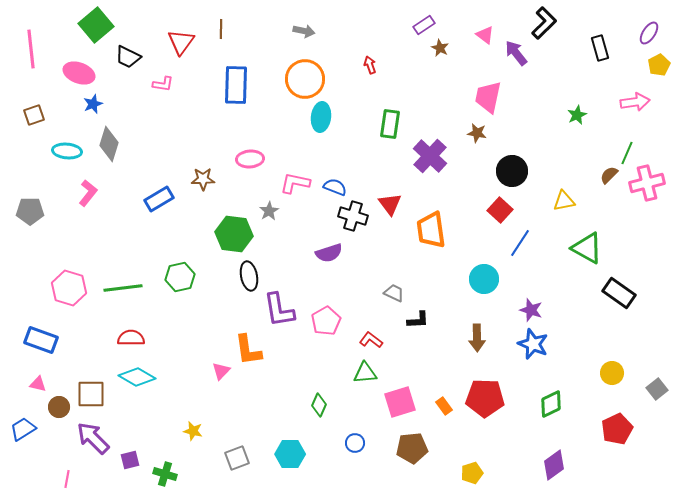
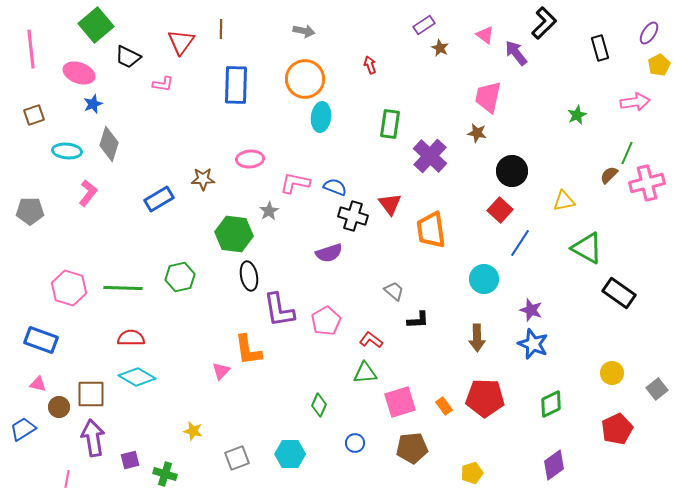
green line at (123, 288): rotated 9 degrees clockwise
gray trapezoid at (394, 293): moved 2 px up; rotated 15 degrees clockwise
purple arrow at (93, 438): rotated 36 degrees clockwise
